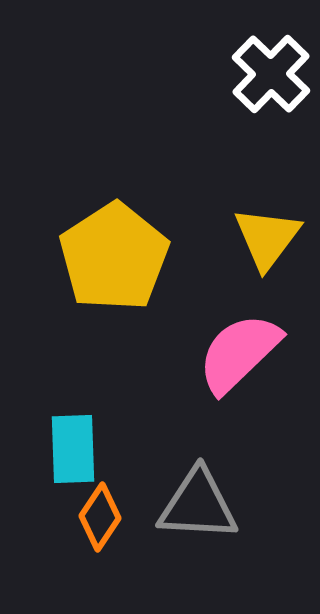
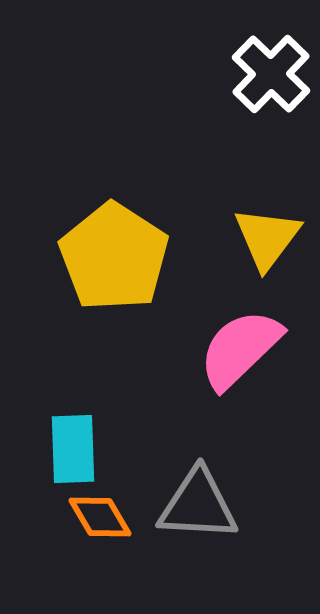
yellow pentagon: rotated 6 degrees counterclockwise
pink semicircle: moved 1 px right, 4 px up
orange diamond: rotated 64 degrees counterclockwise
